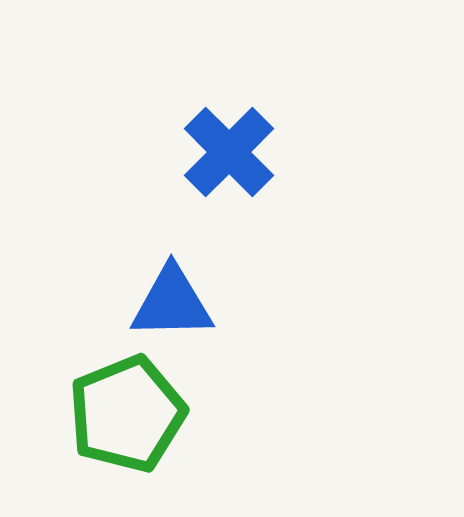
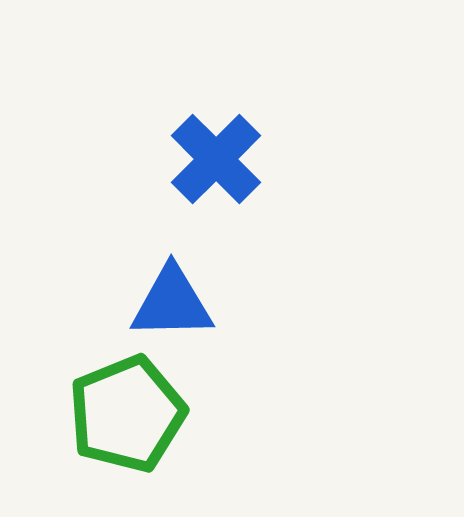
blue cross: moved 13 px left, 7 px down
